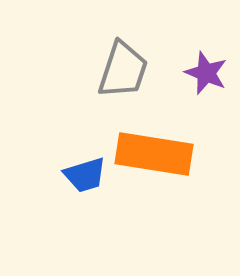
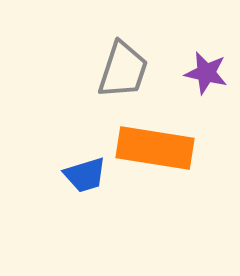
purple star: rotated 9 degrees counterclockwise
orange rectangle: moved 1 px right, 6 px up
